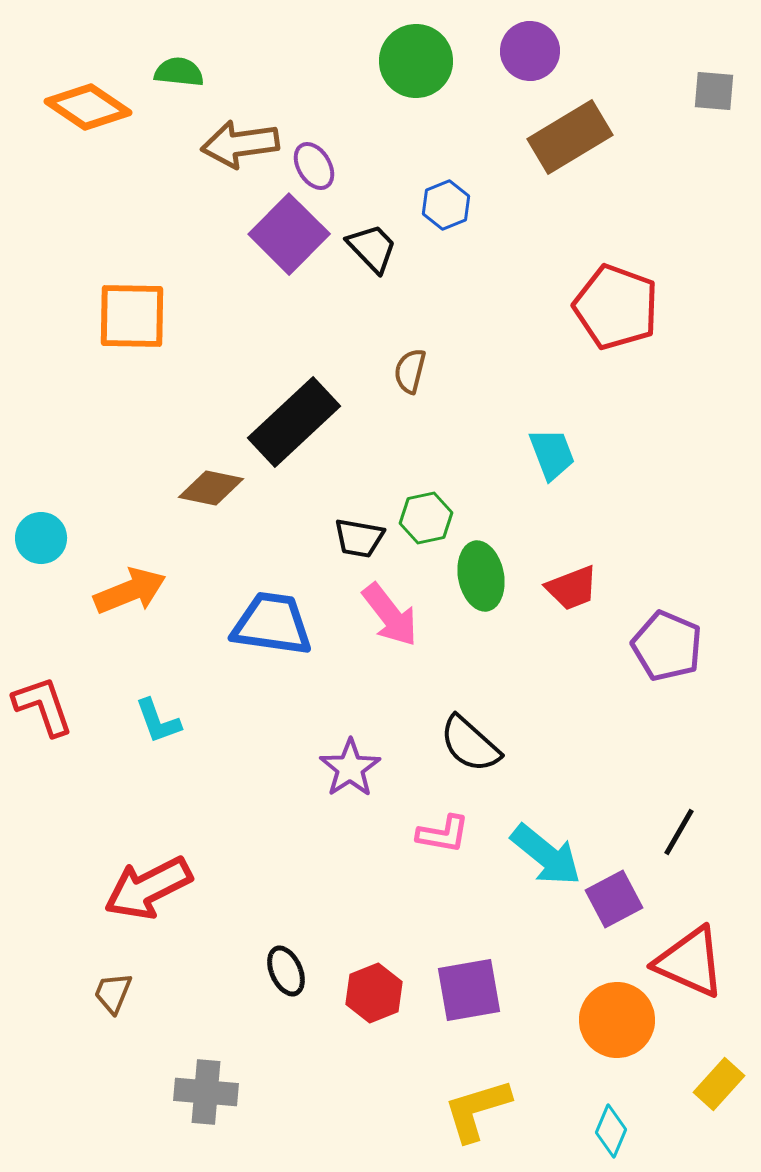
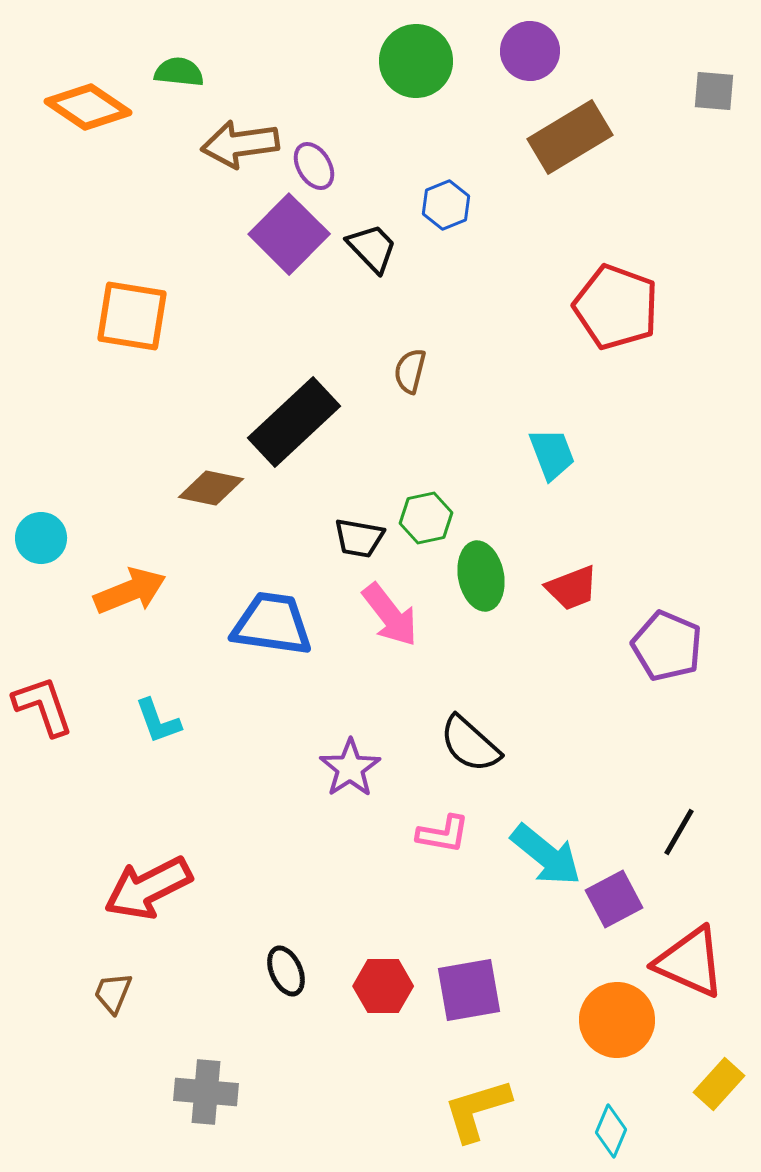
orange square at (132, 316): rotated 8 degrees clockwise
red hexagon at (374, 993): moved 9 px right, 7 px up; rotated 22 degrees clockwise
